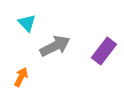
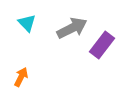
gray arrow: moved 17 px right, 18 px up
purple rectangle: moved 2 px left, 6 px up
